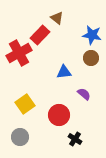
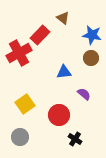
brown triangle: moved 6 px right
